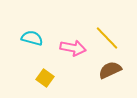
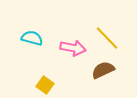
brown semicircle: moved 7 px left
yellow square: moved 7 px down
